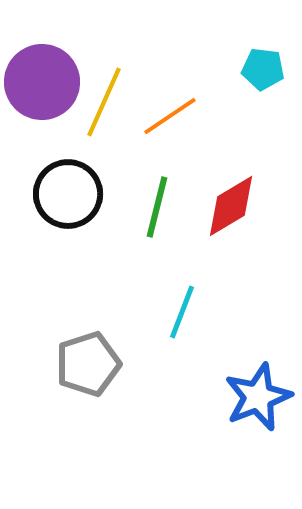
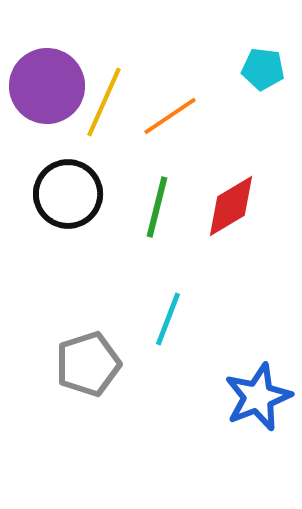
purple circle: moved 5 px right, 4 px down
cyan line: moved 14 px left, 7 px down
